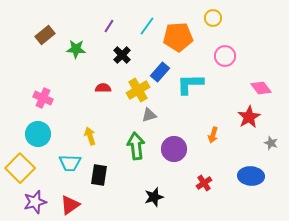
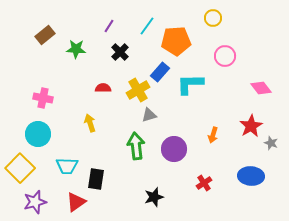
orange pentagon: moved 2 px left, 4 px down
black cross: moved 2 px left, 3 px up
pink cross: rotated 12 degrees counterclockwise
red star: moved 2 px right, 9 px down
yellow arrow: moved 13 px up
cyan trapezoid: moved 3 px left, 3 px down
black rectangle: moved 3 px left, 4 px down
red triangle: moved 6 px right, 3 px up
